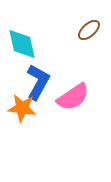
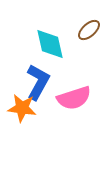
cyan diamond: moved 28 px right
pink semicircle: moved 1 px right, 1 px down; rotated 16 degrees clockwise
